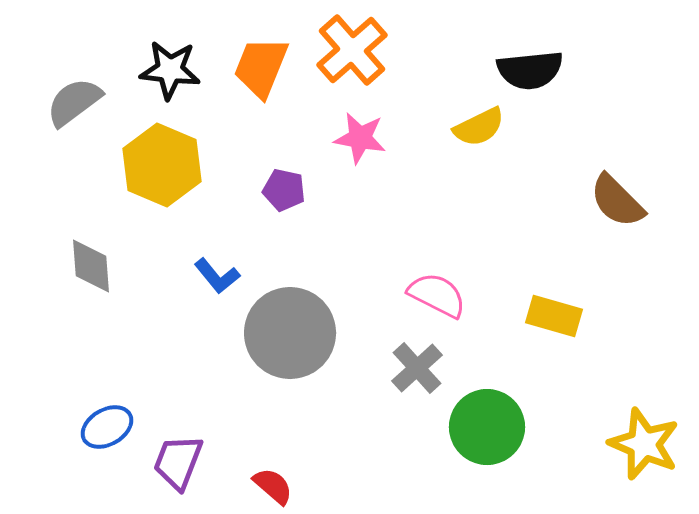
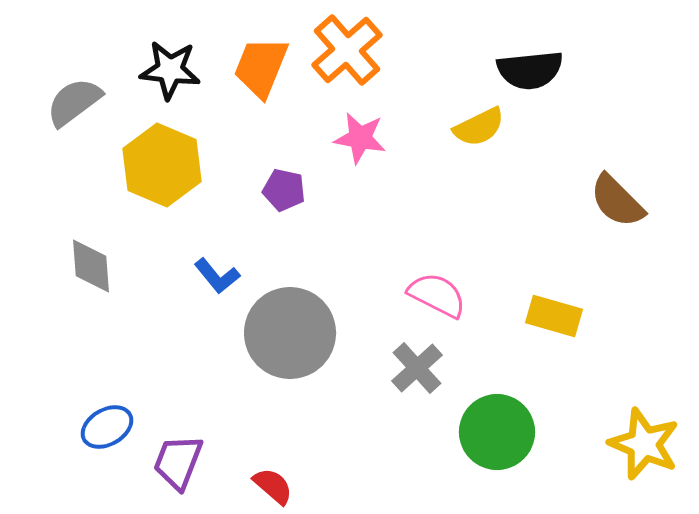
orange cross: moved 5 px left
green circle: moved 10 px right, 5 px down
